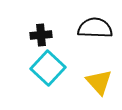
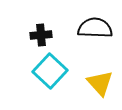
cyan square: moved 2 px right, 3 px down
yellow triangle: moved 1 px right, 1 px down
